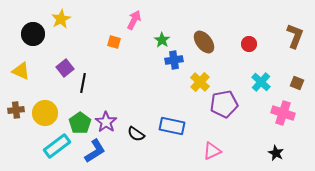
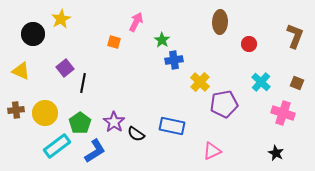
pink arrow: moved 2 px right, 2 px down
brown ellipse: moved 16 px right, 20 px up; rotated 40 degrees clockwise
purple star: moved 8 px right
